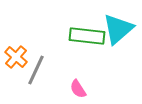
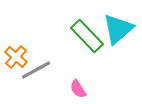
green rectangle: rotated 40 degrees clockwise
gray line: rotated 36 degrees clockwise
